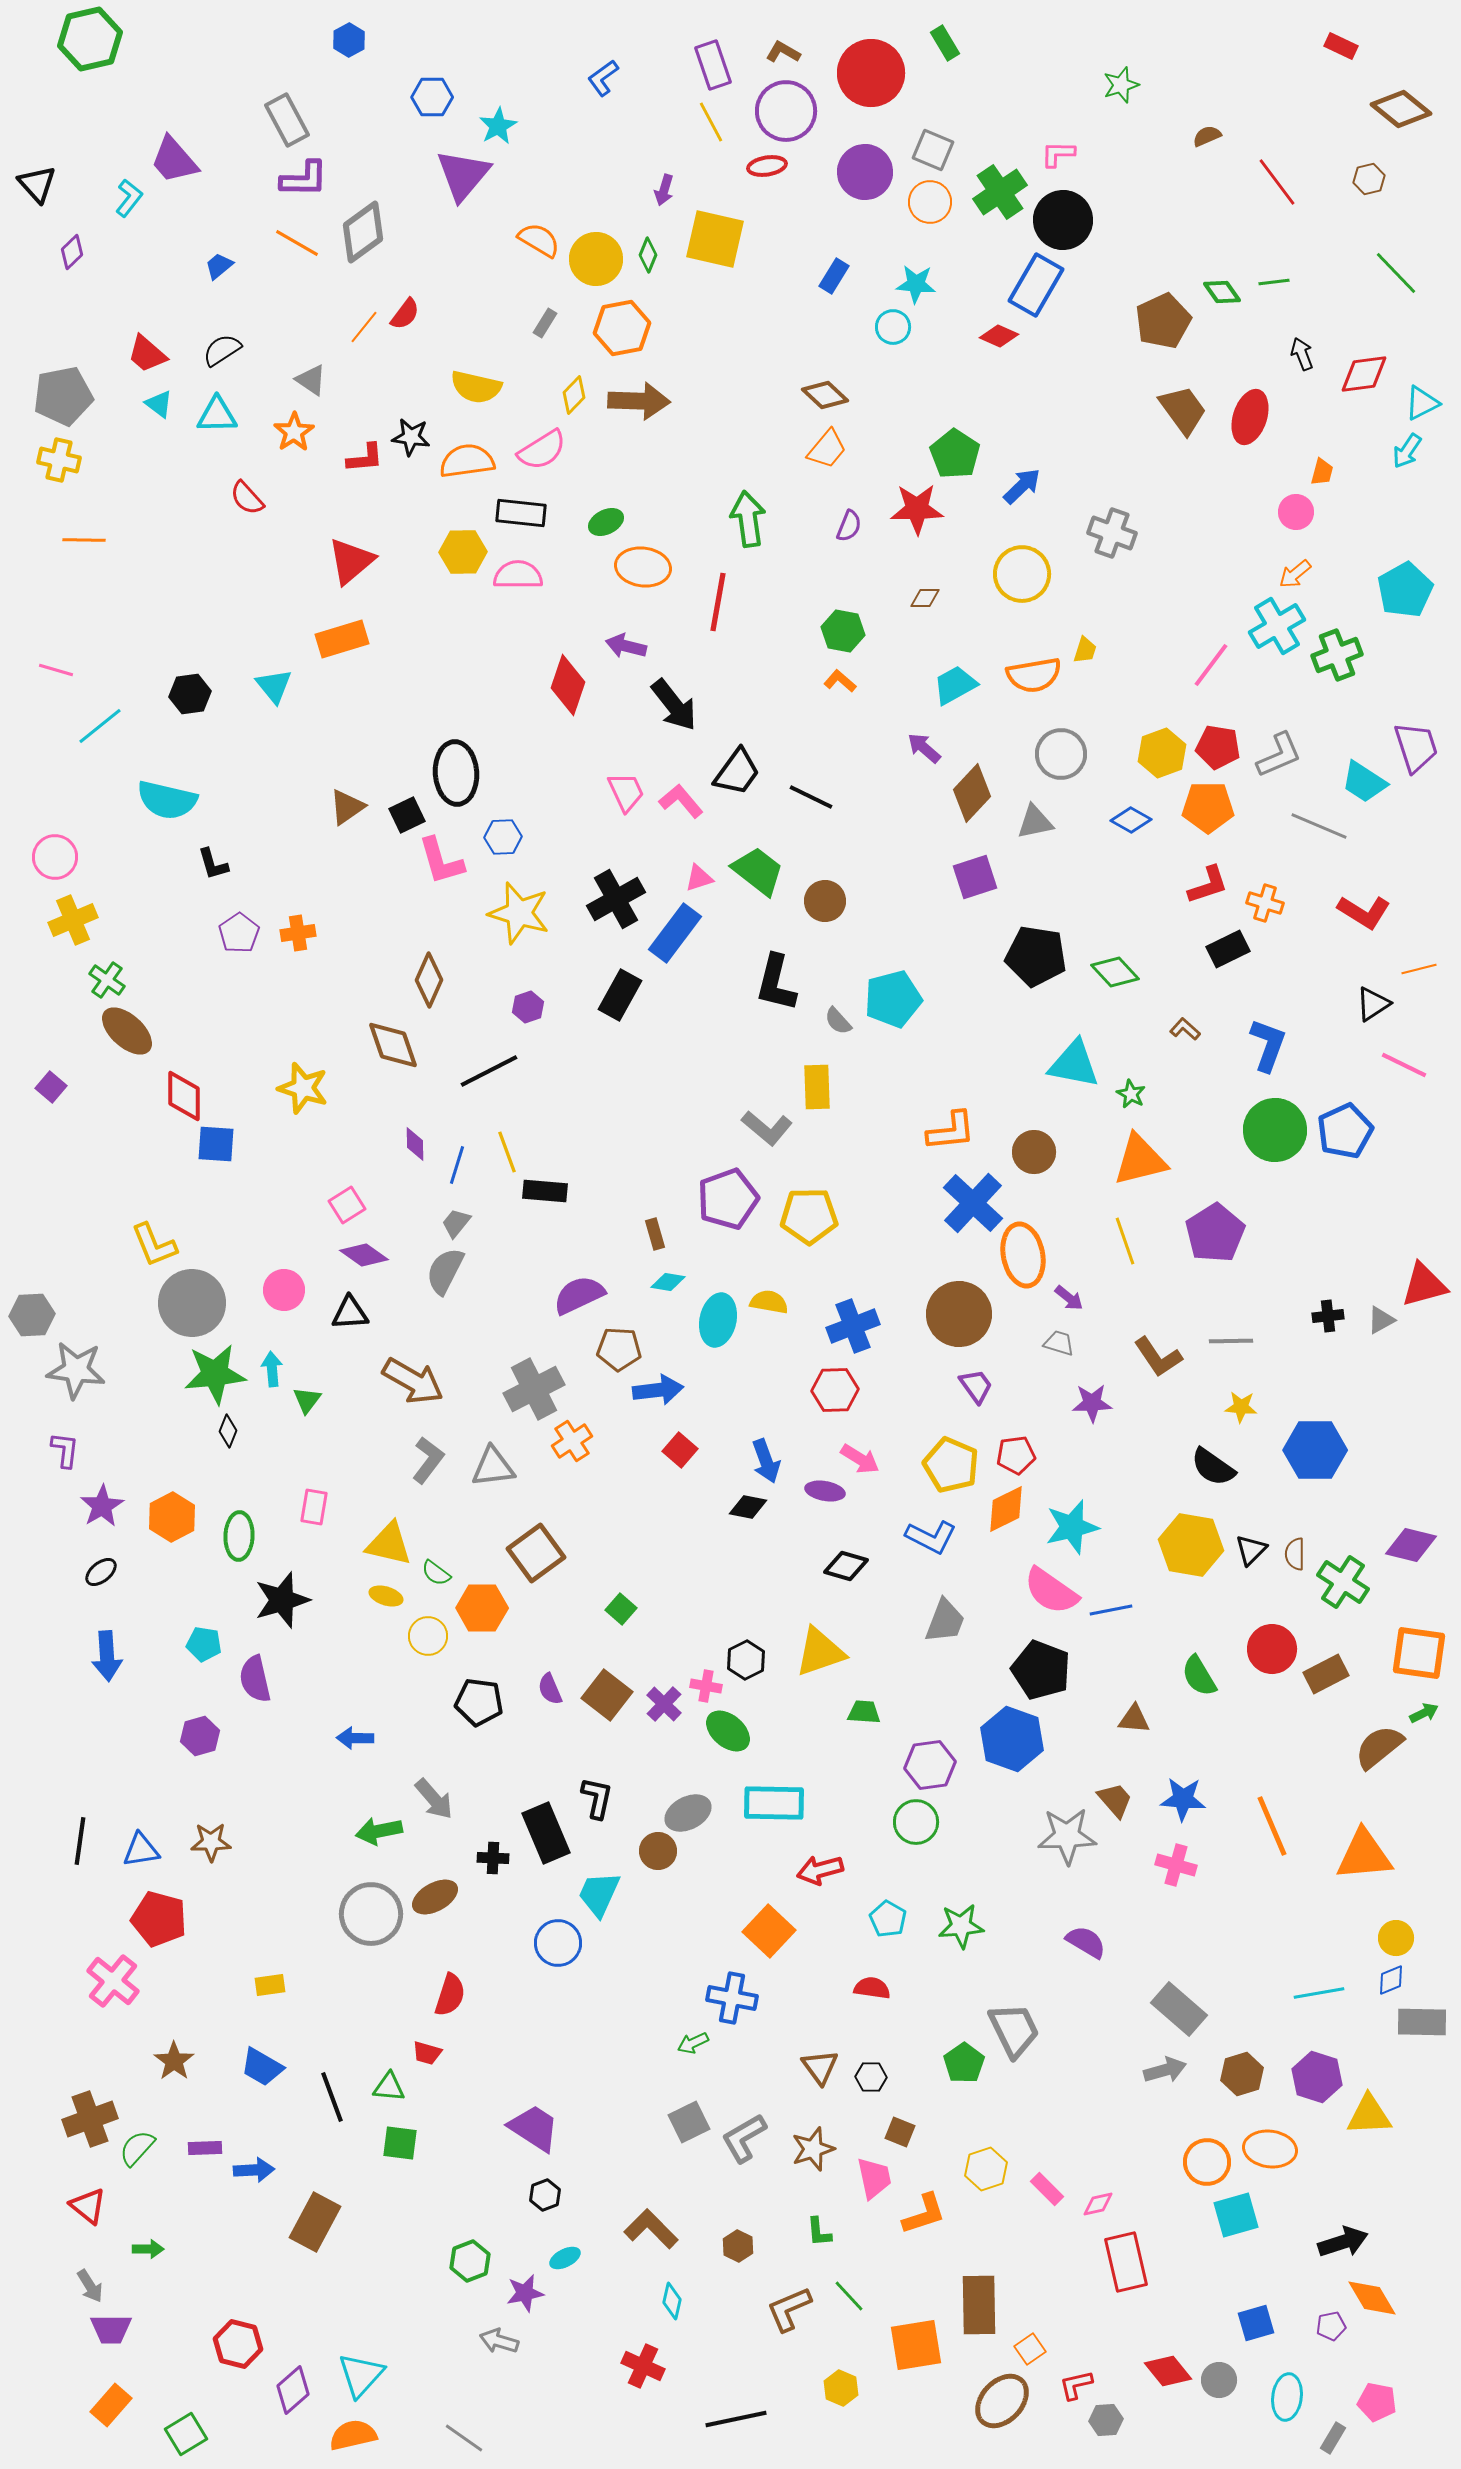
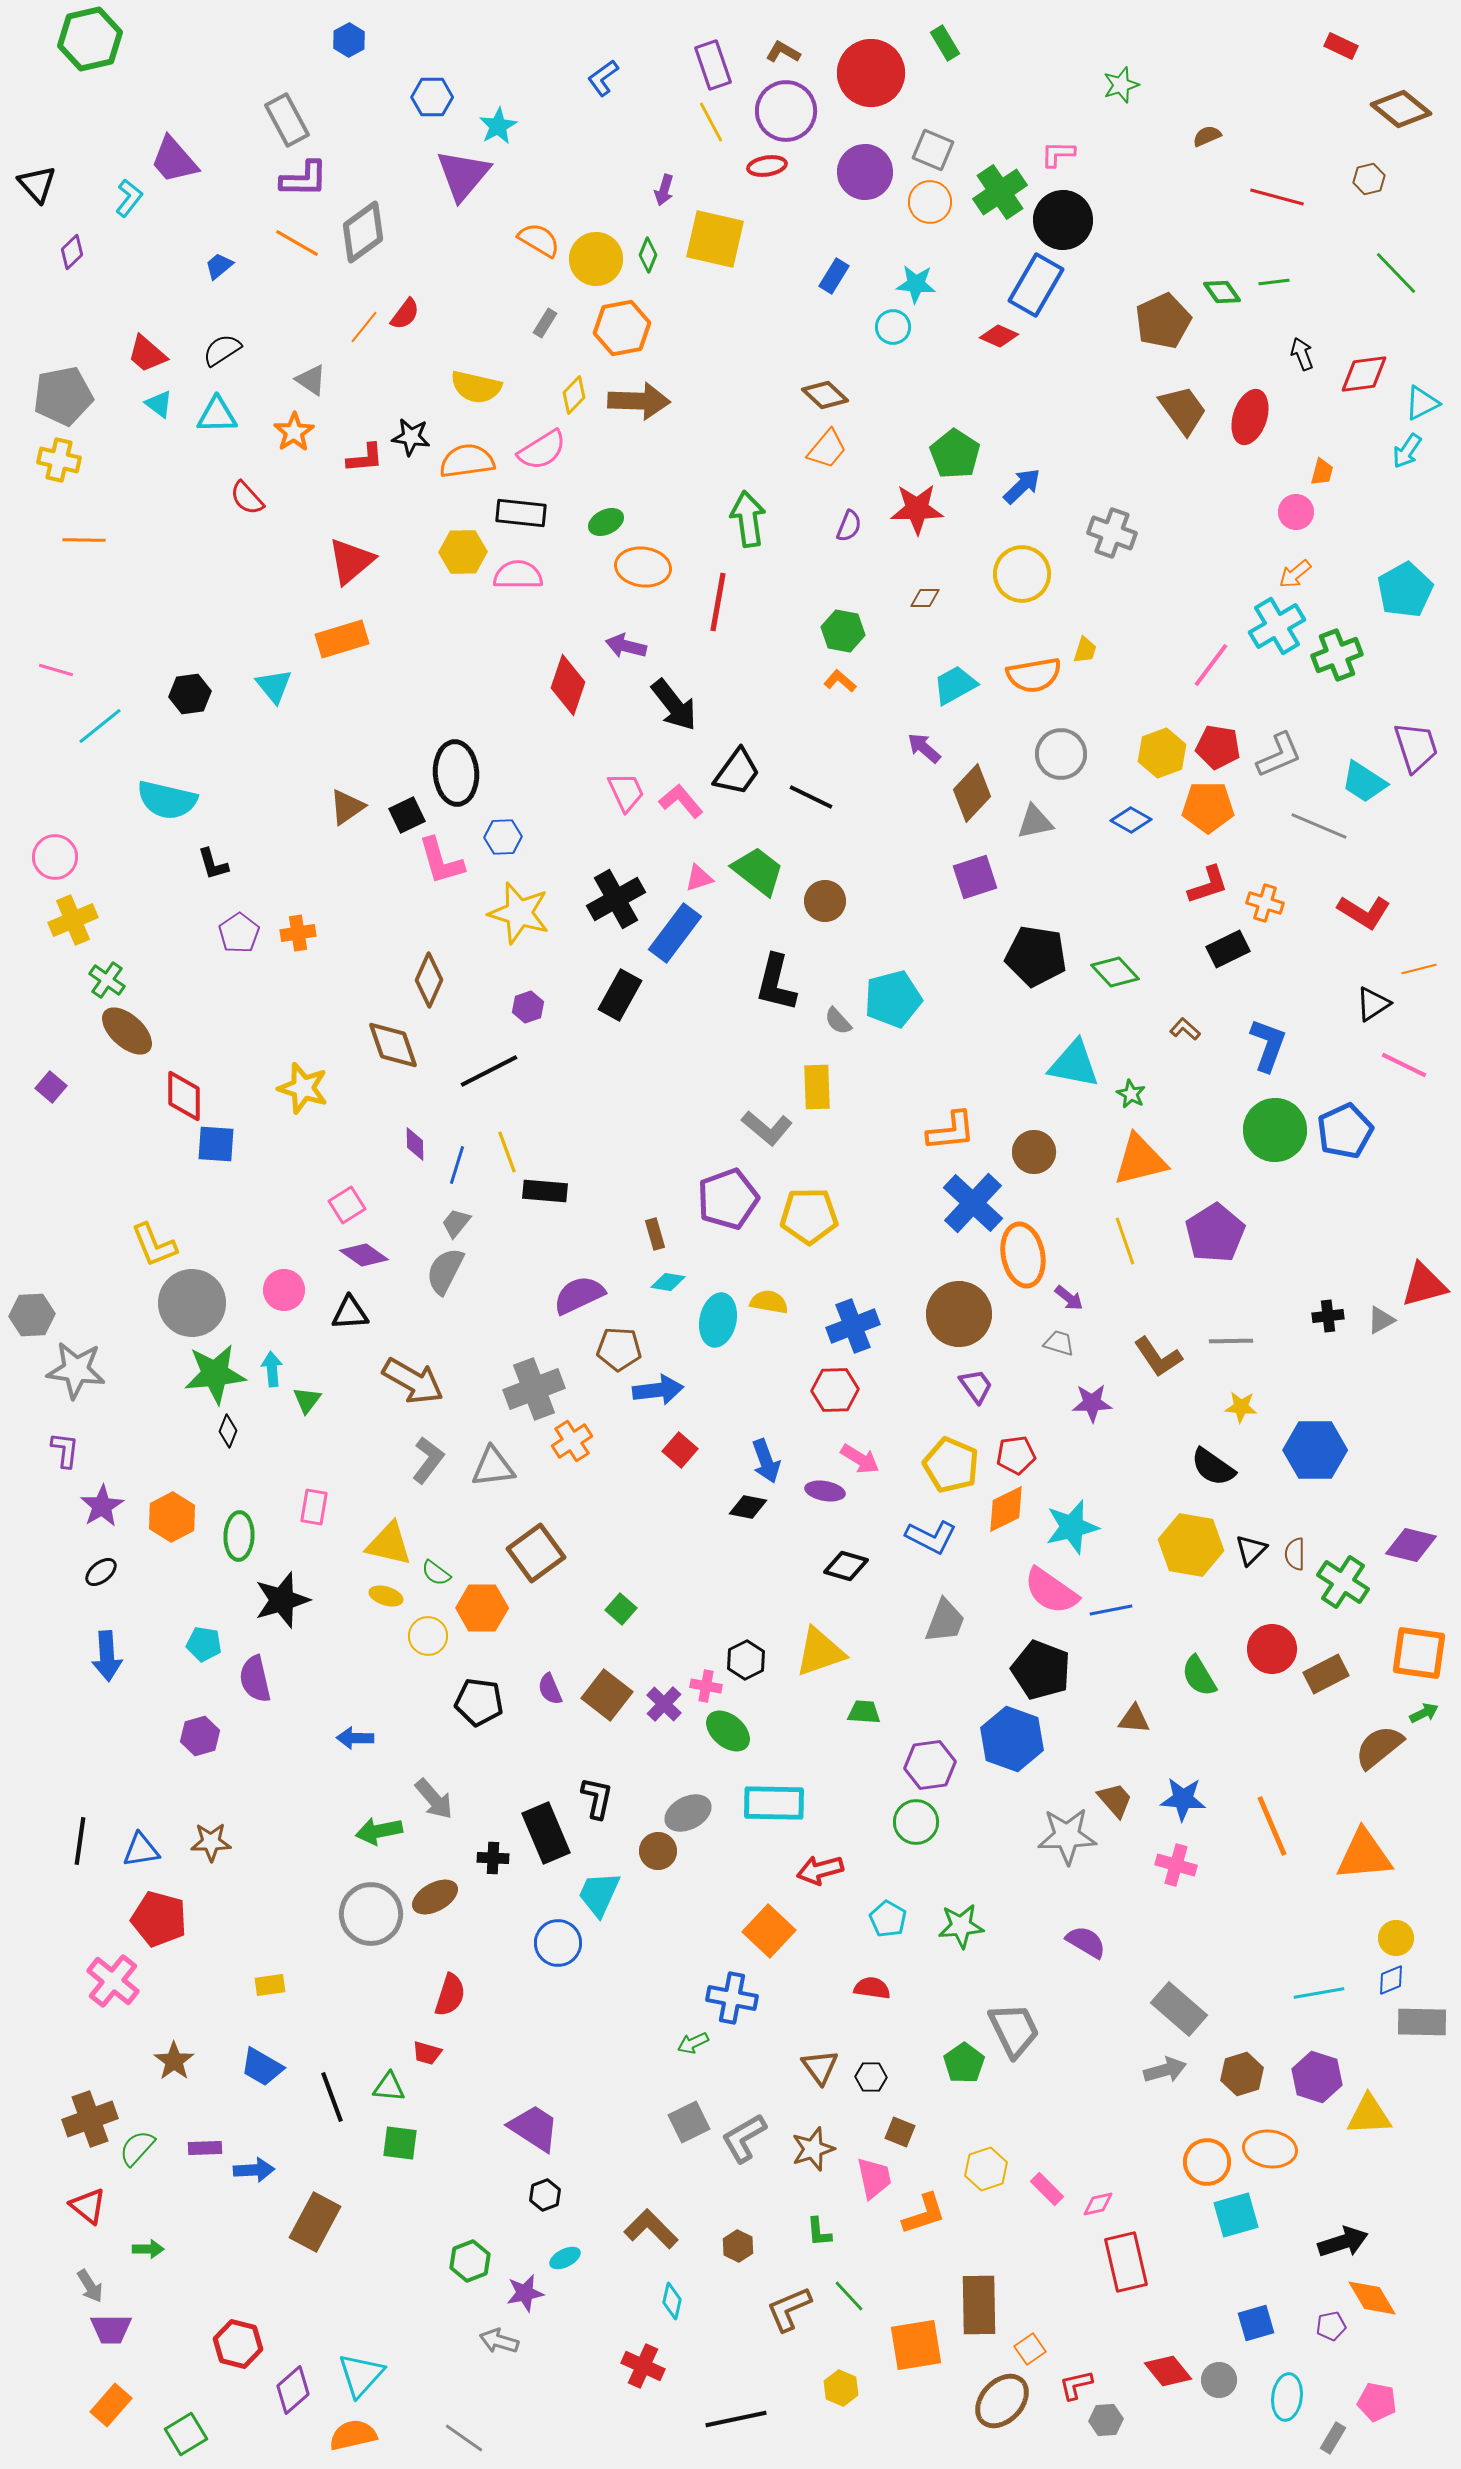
red line at (1277, 182): moved 15 px down; rotated 38 degrees counterclockwise
gray cross at (534, 1389): rotated 6 degrees clockwise
